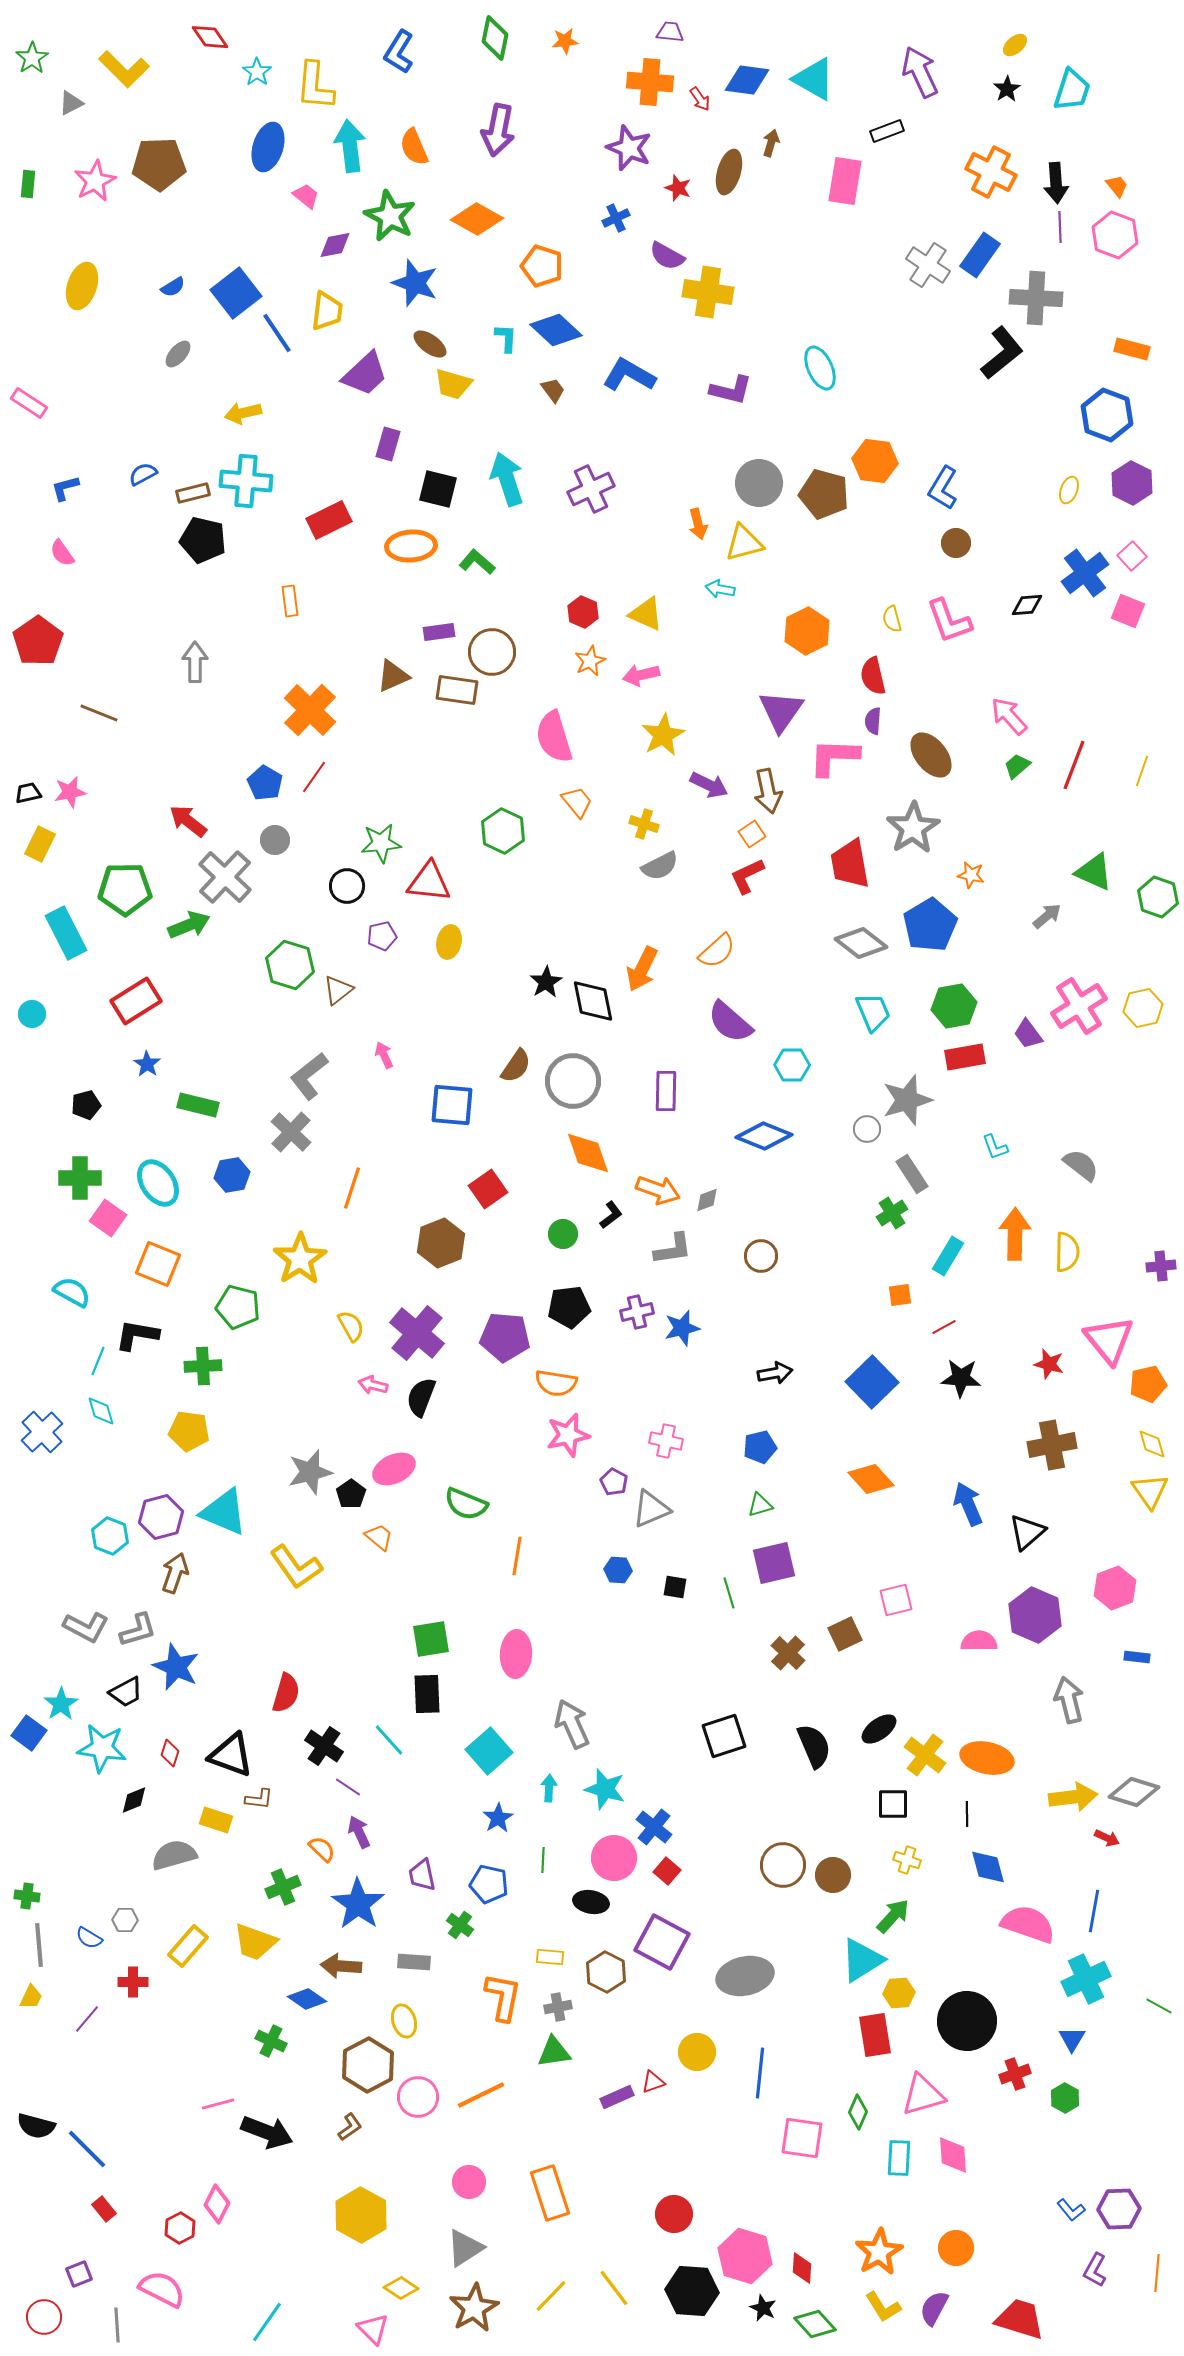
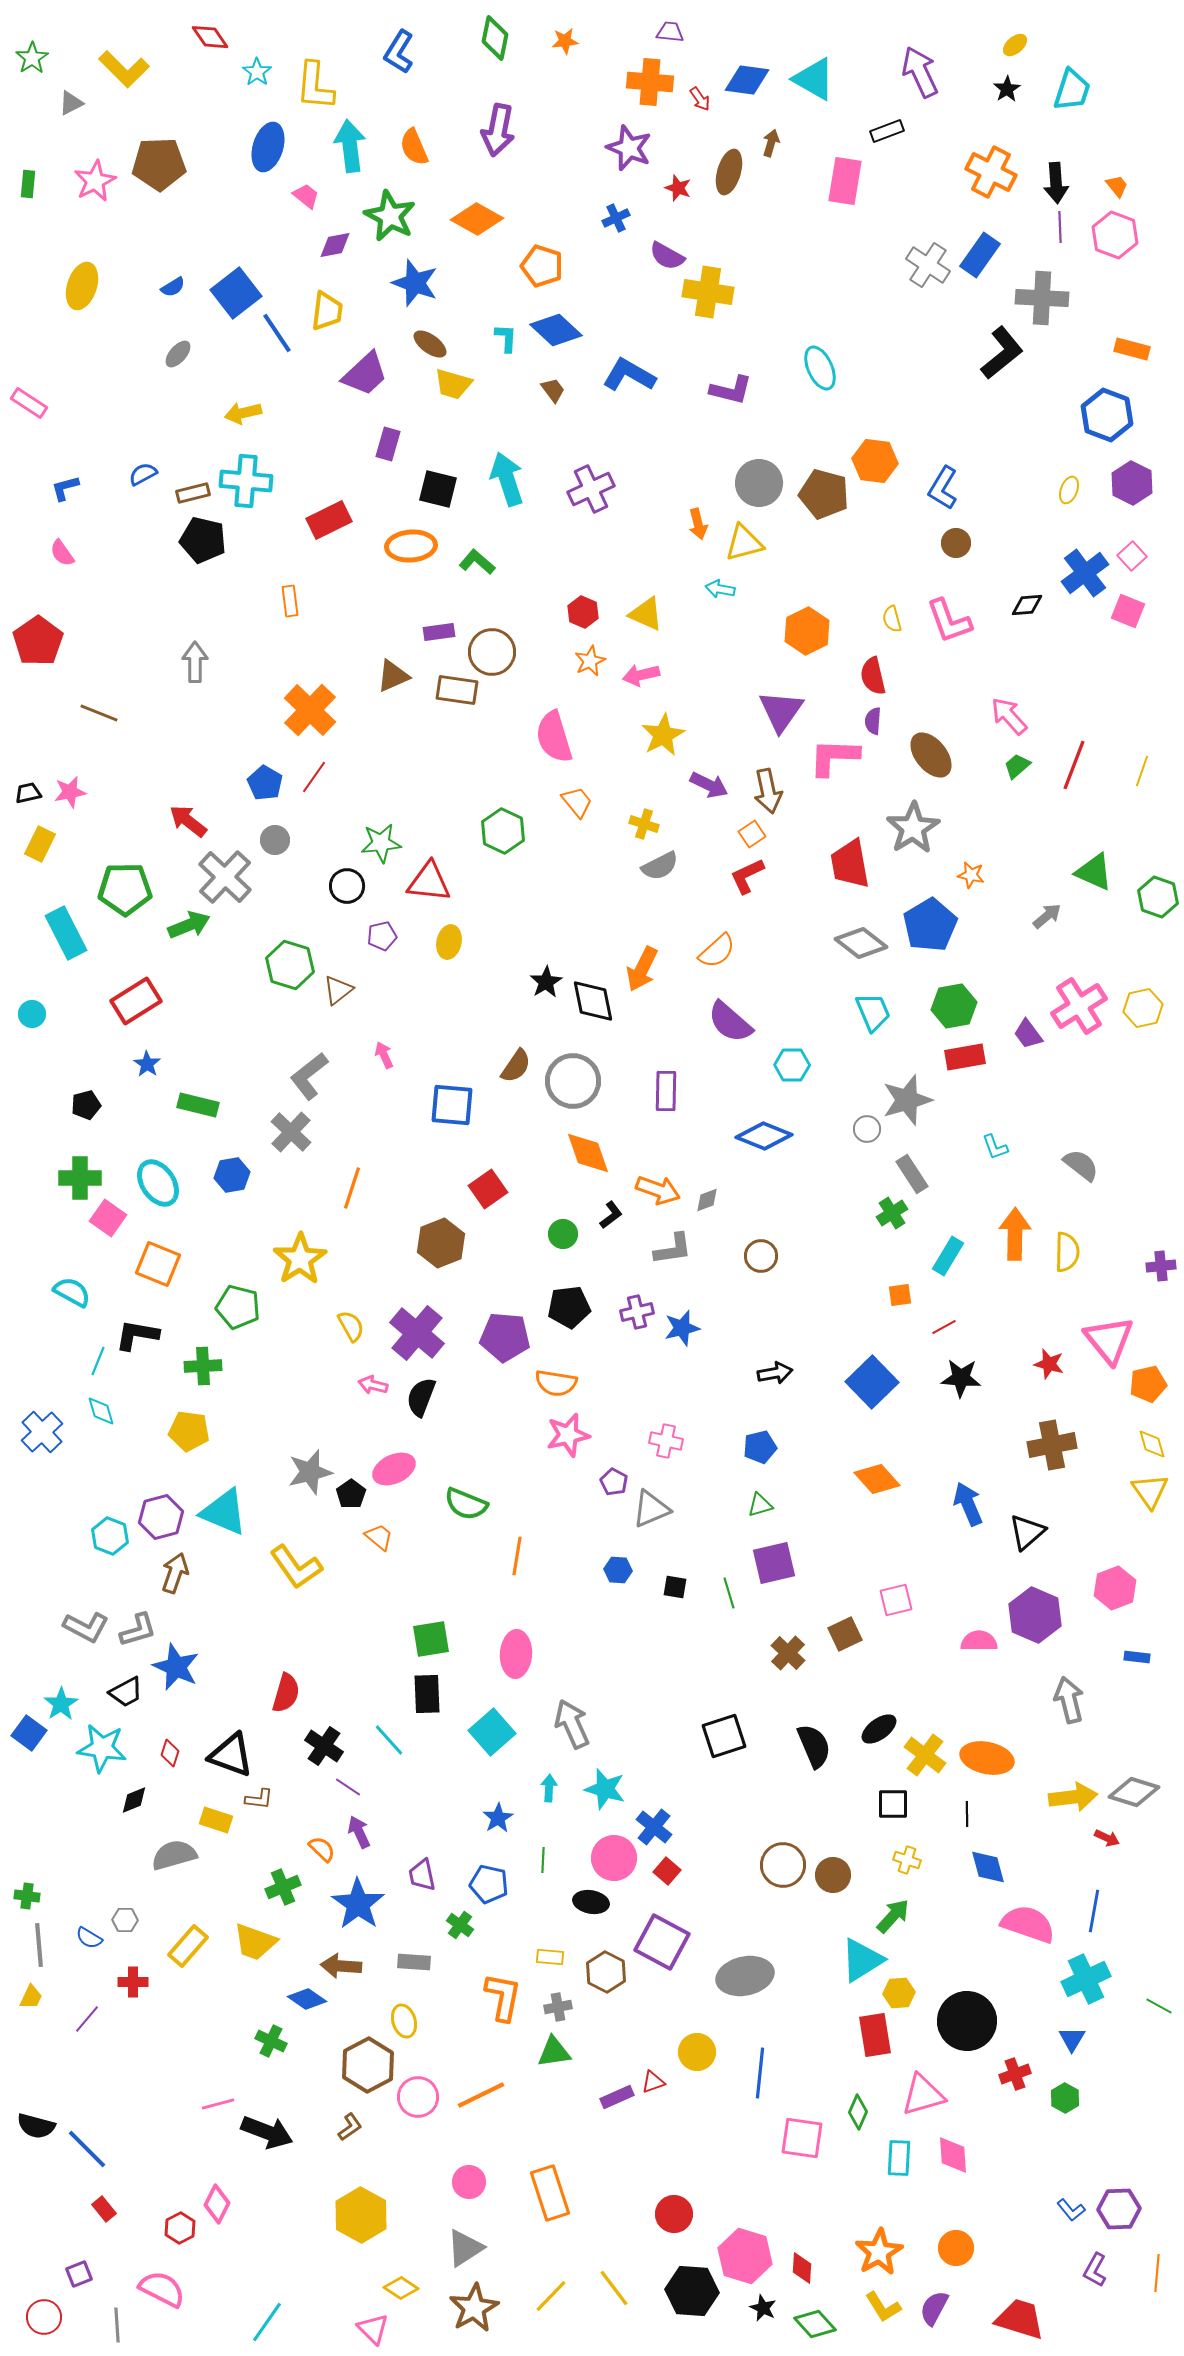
gray cross at (1036, 298): moved 6 px right
orange diamond at (871, 1479): moved 6 px right
cyan square at (489, 1751): moved 3 px right, 19 px up
